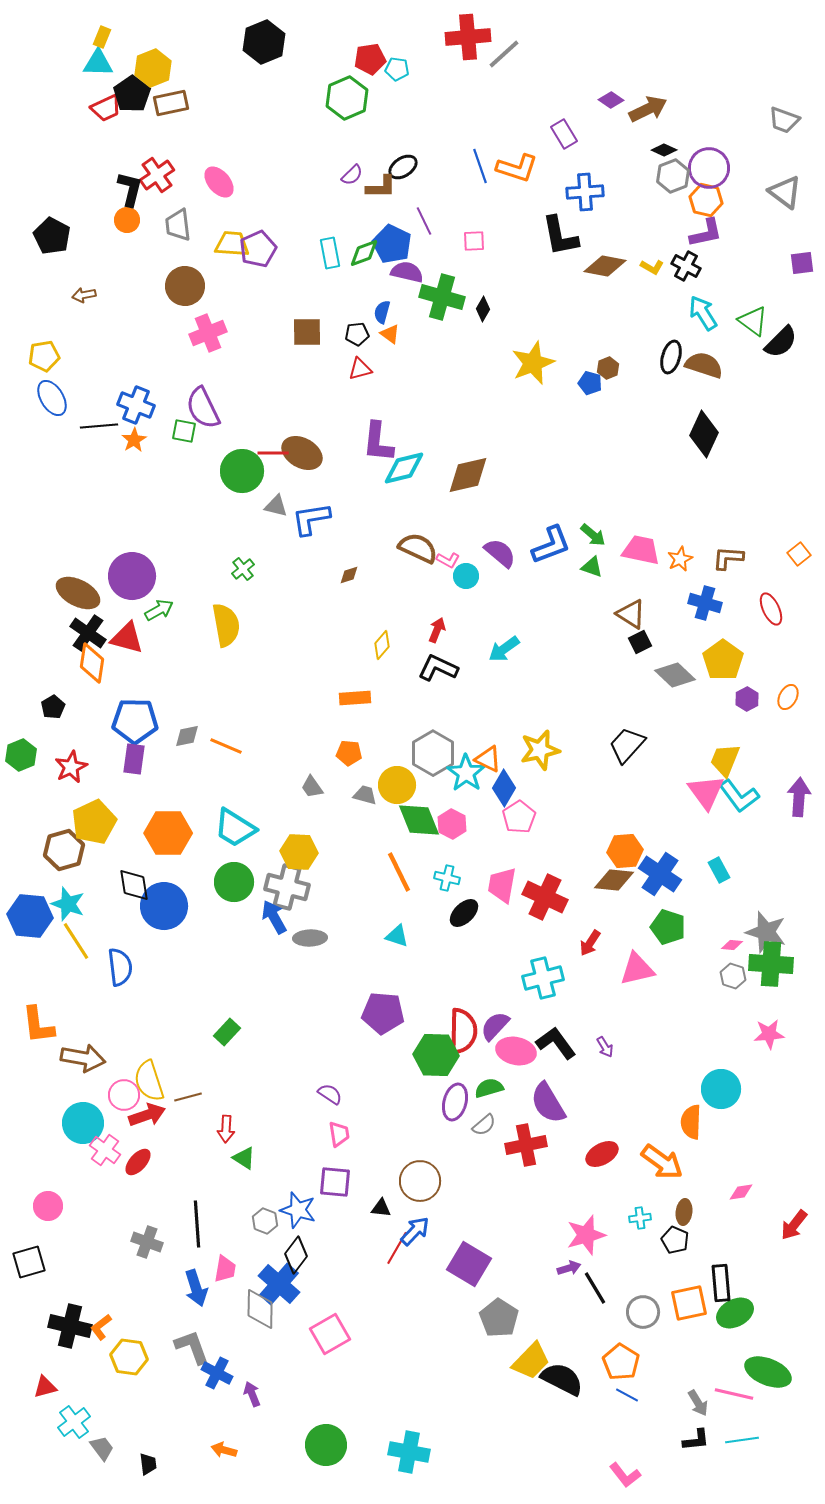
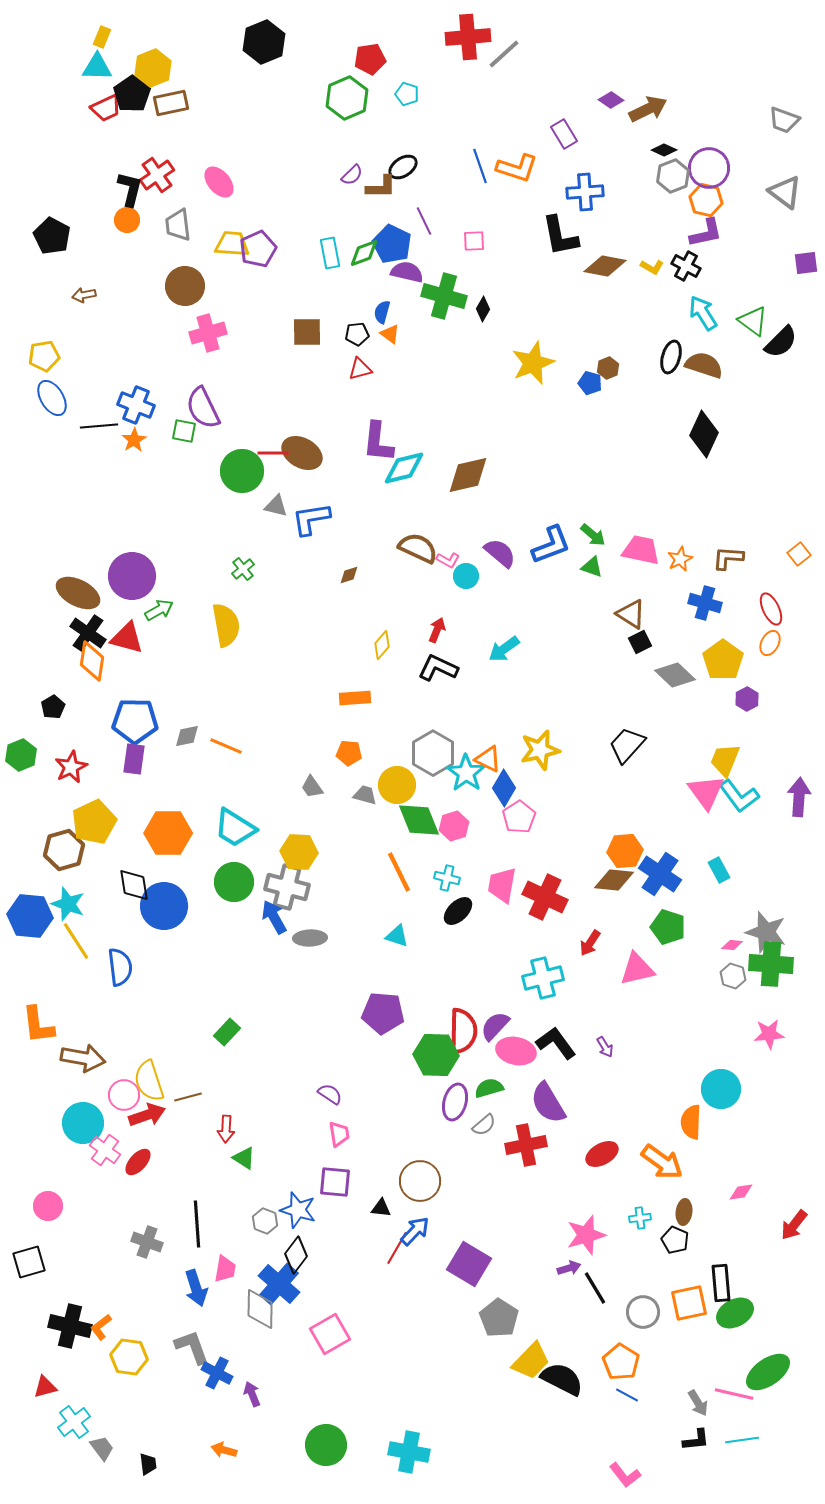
cyan triangle at (98, 63): moved 1 px left, 4 px down
cyan pentagon at (397, 69): moved 10 px right, 25 px down; rotated 10 degrees clockwise
purple square at (802, 263): moved 4 px right
green cross at (442, 297): moved 2 px right, 1 px up
pink cross at (208, 333): rotated 6 degrees clockwise
orange diamond at (92, 663): moved 2 px up
orange ellipse at (788, 697): moved 18 px left, 54 px up
pink hexagon at (452, 824): moved 2 px right, 2 px down; rotated 16 degrees clockwise
black ellipse at (464, 913): moved 6 px left, 2 px up
green ellipse at (768, 1372): rotated 57 degrees counterclockwise
